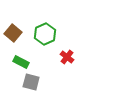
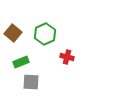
red cross: rotated 24 degrees counterclockwise
green rectangle: rotated 49 degrees counterclockwise
gray square: rotated 12 degrees counterclockwise
